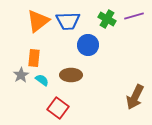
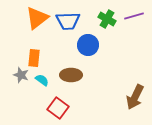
orange triangle: moved 1 px left, 3 px up
gray star: rotated 21 degrees counterclockwise
